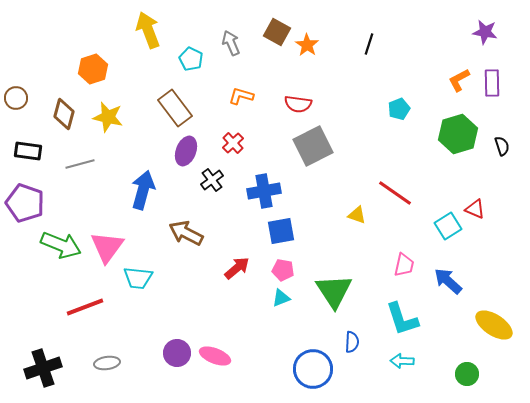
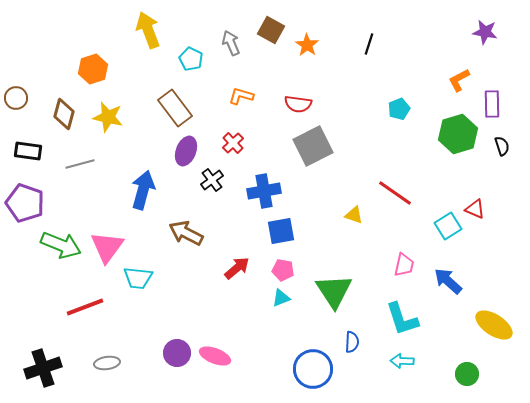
brown square at (277, 32): moved 6 px left, 2 px up
purple rectangle at (492, 83): moved 21 px down
yellow triangle at (357, 215): moved 3 px left
